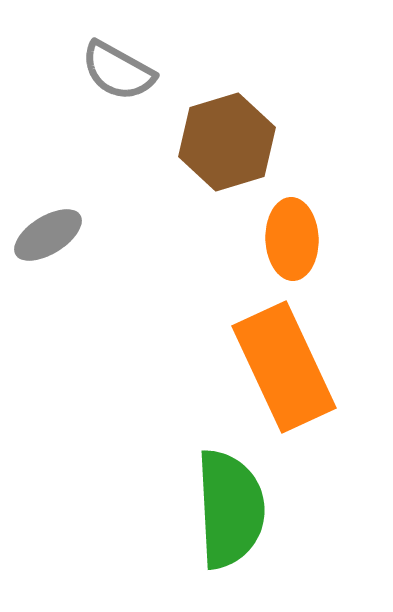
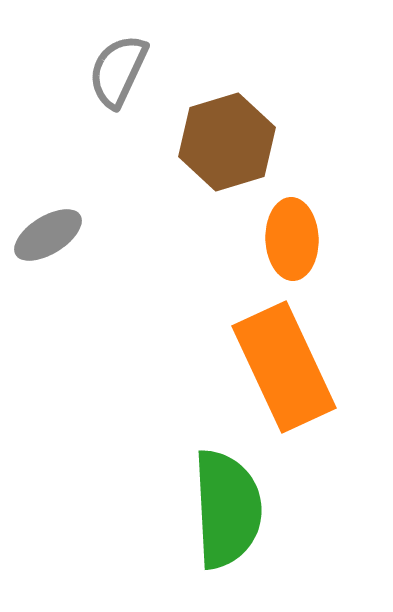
gray semicircle: rotated 86 degrees clockwise
green semicircle: moved 3 px left
